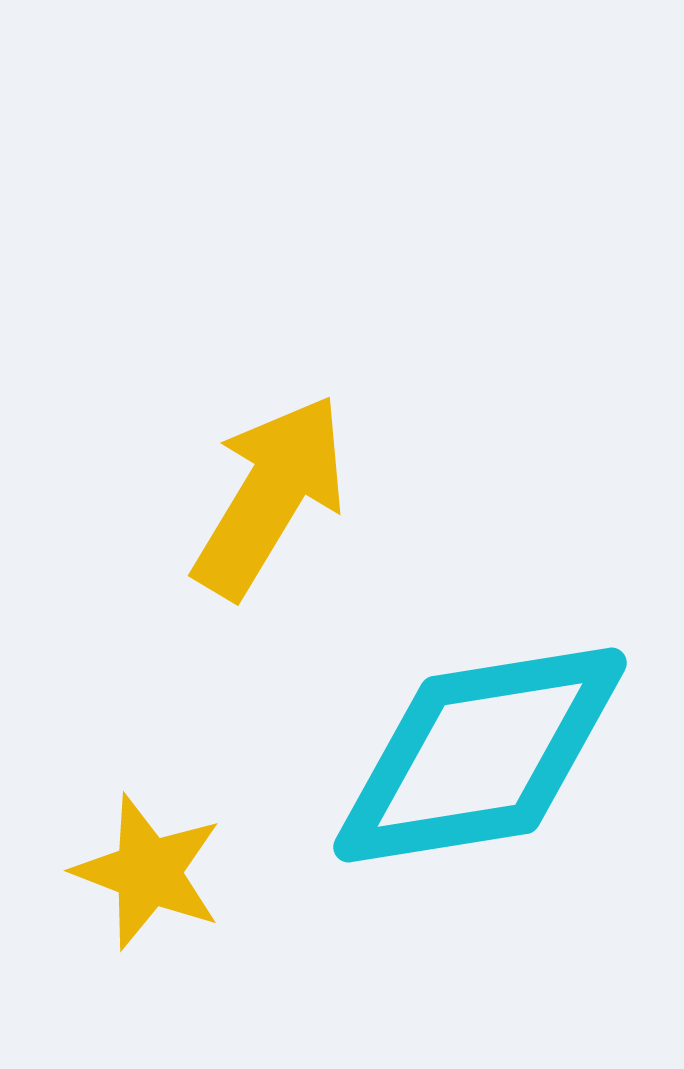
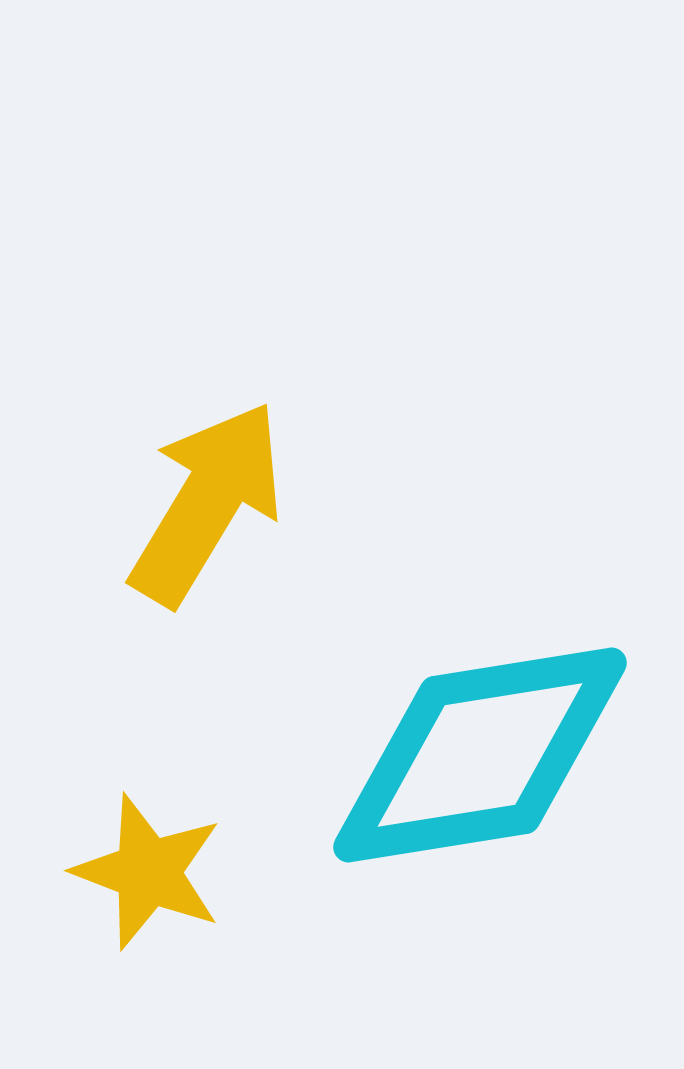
yellow arrow: moved 63 px left, 7 px down
